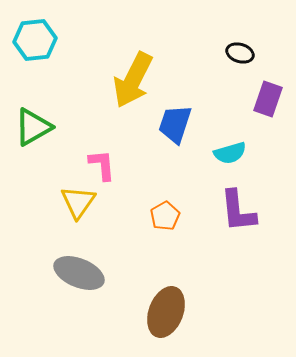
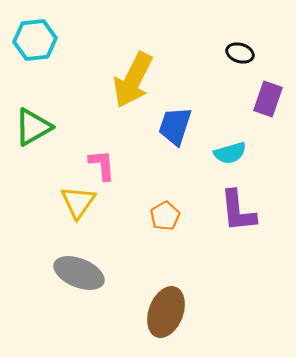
blue trapezoid: moved 2 px down
